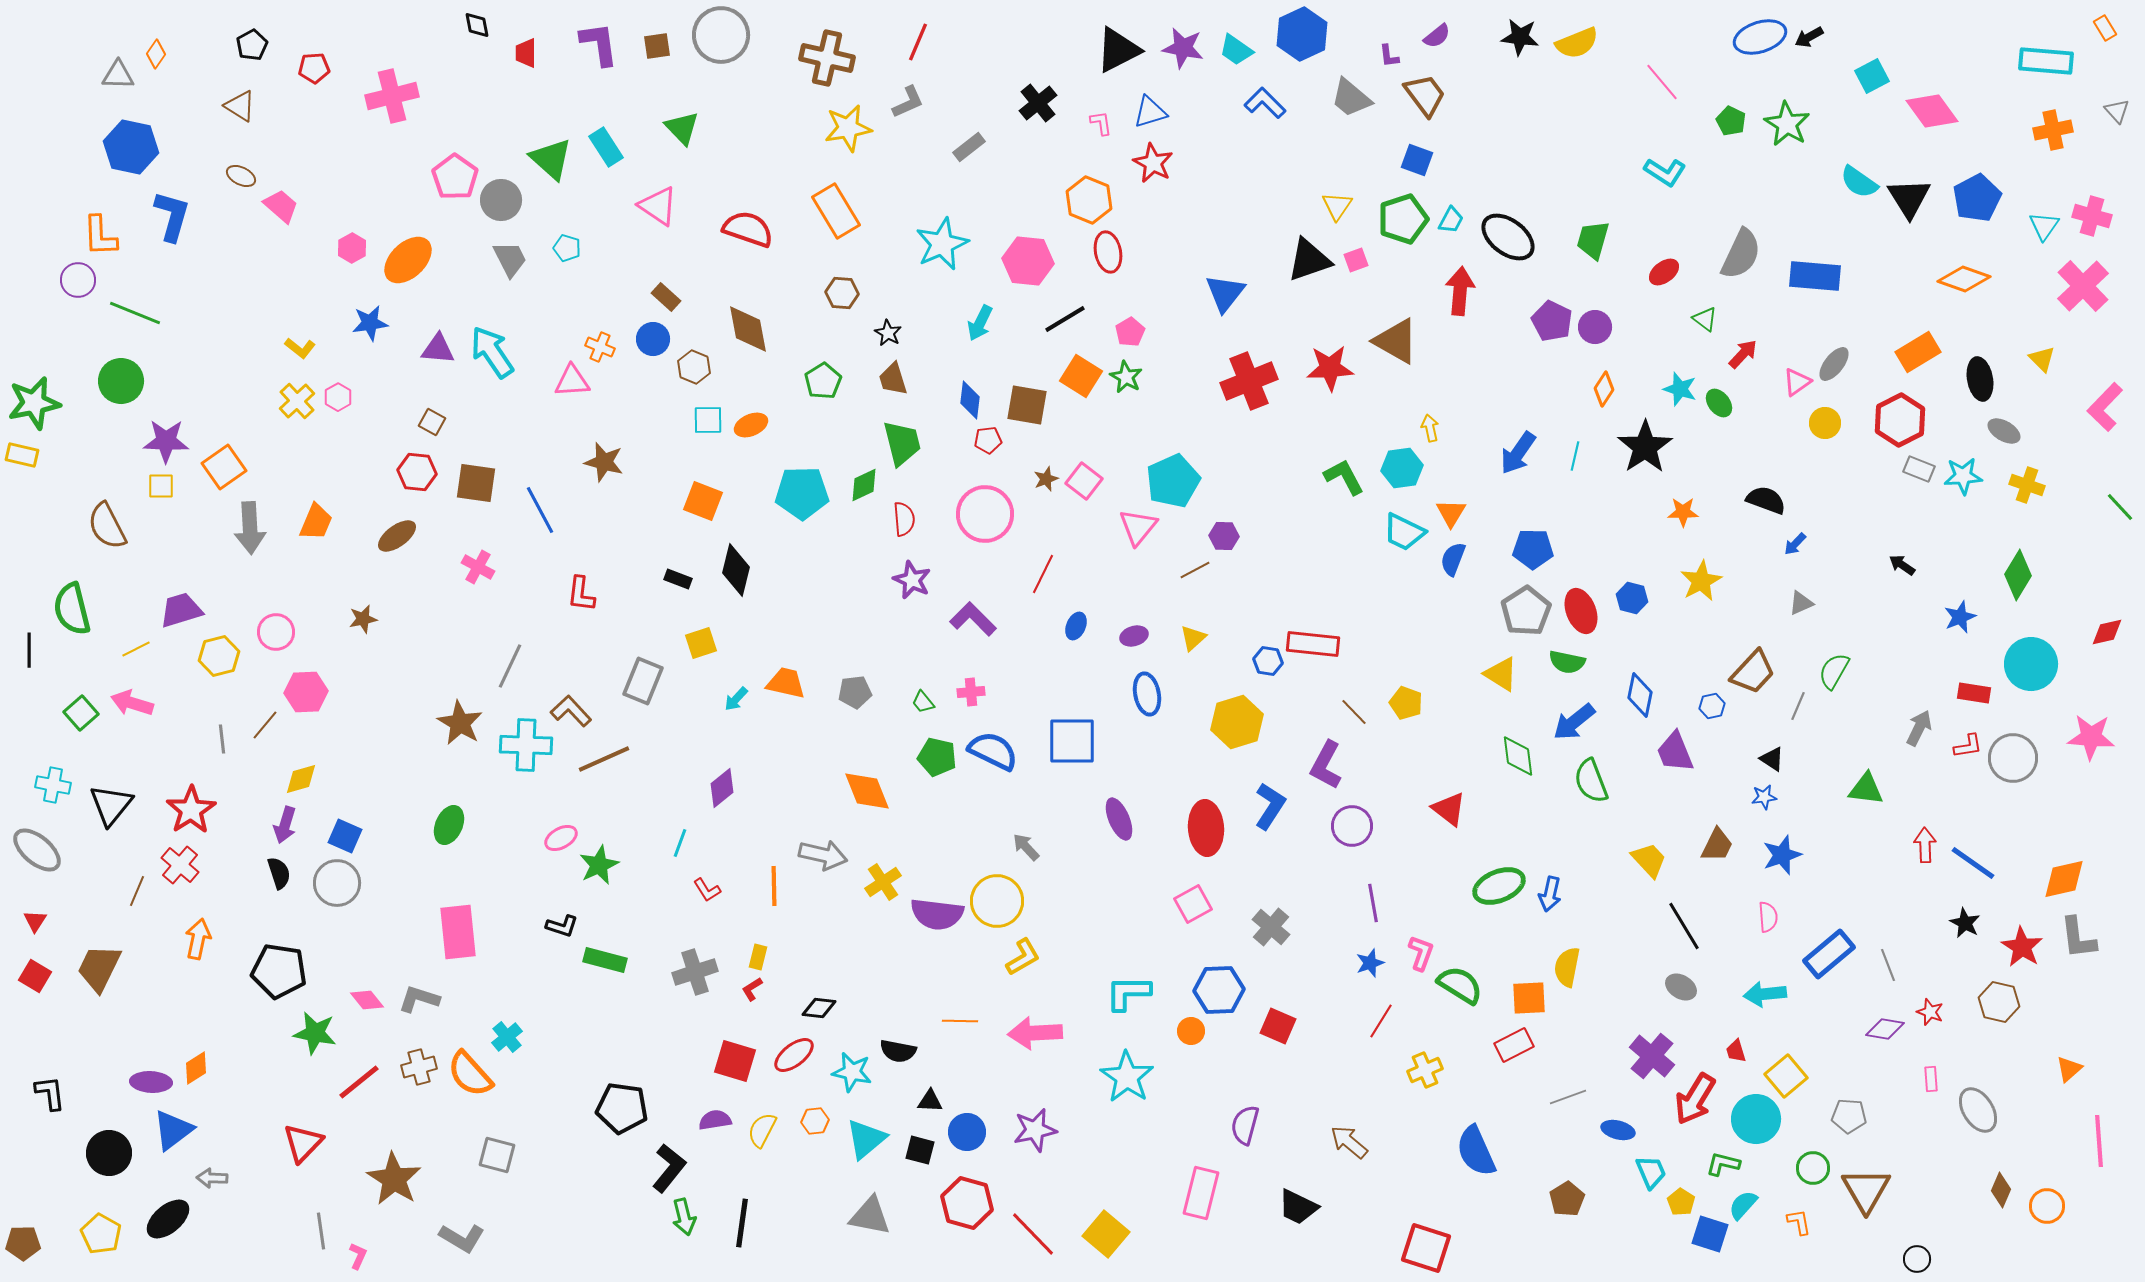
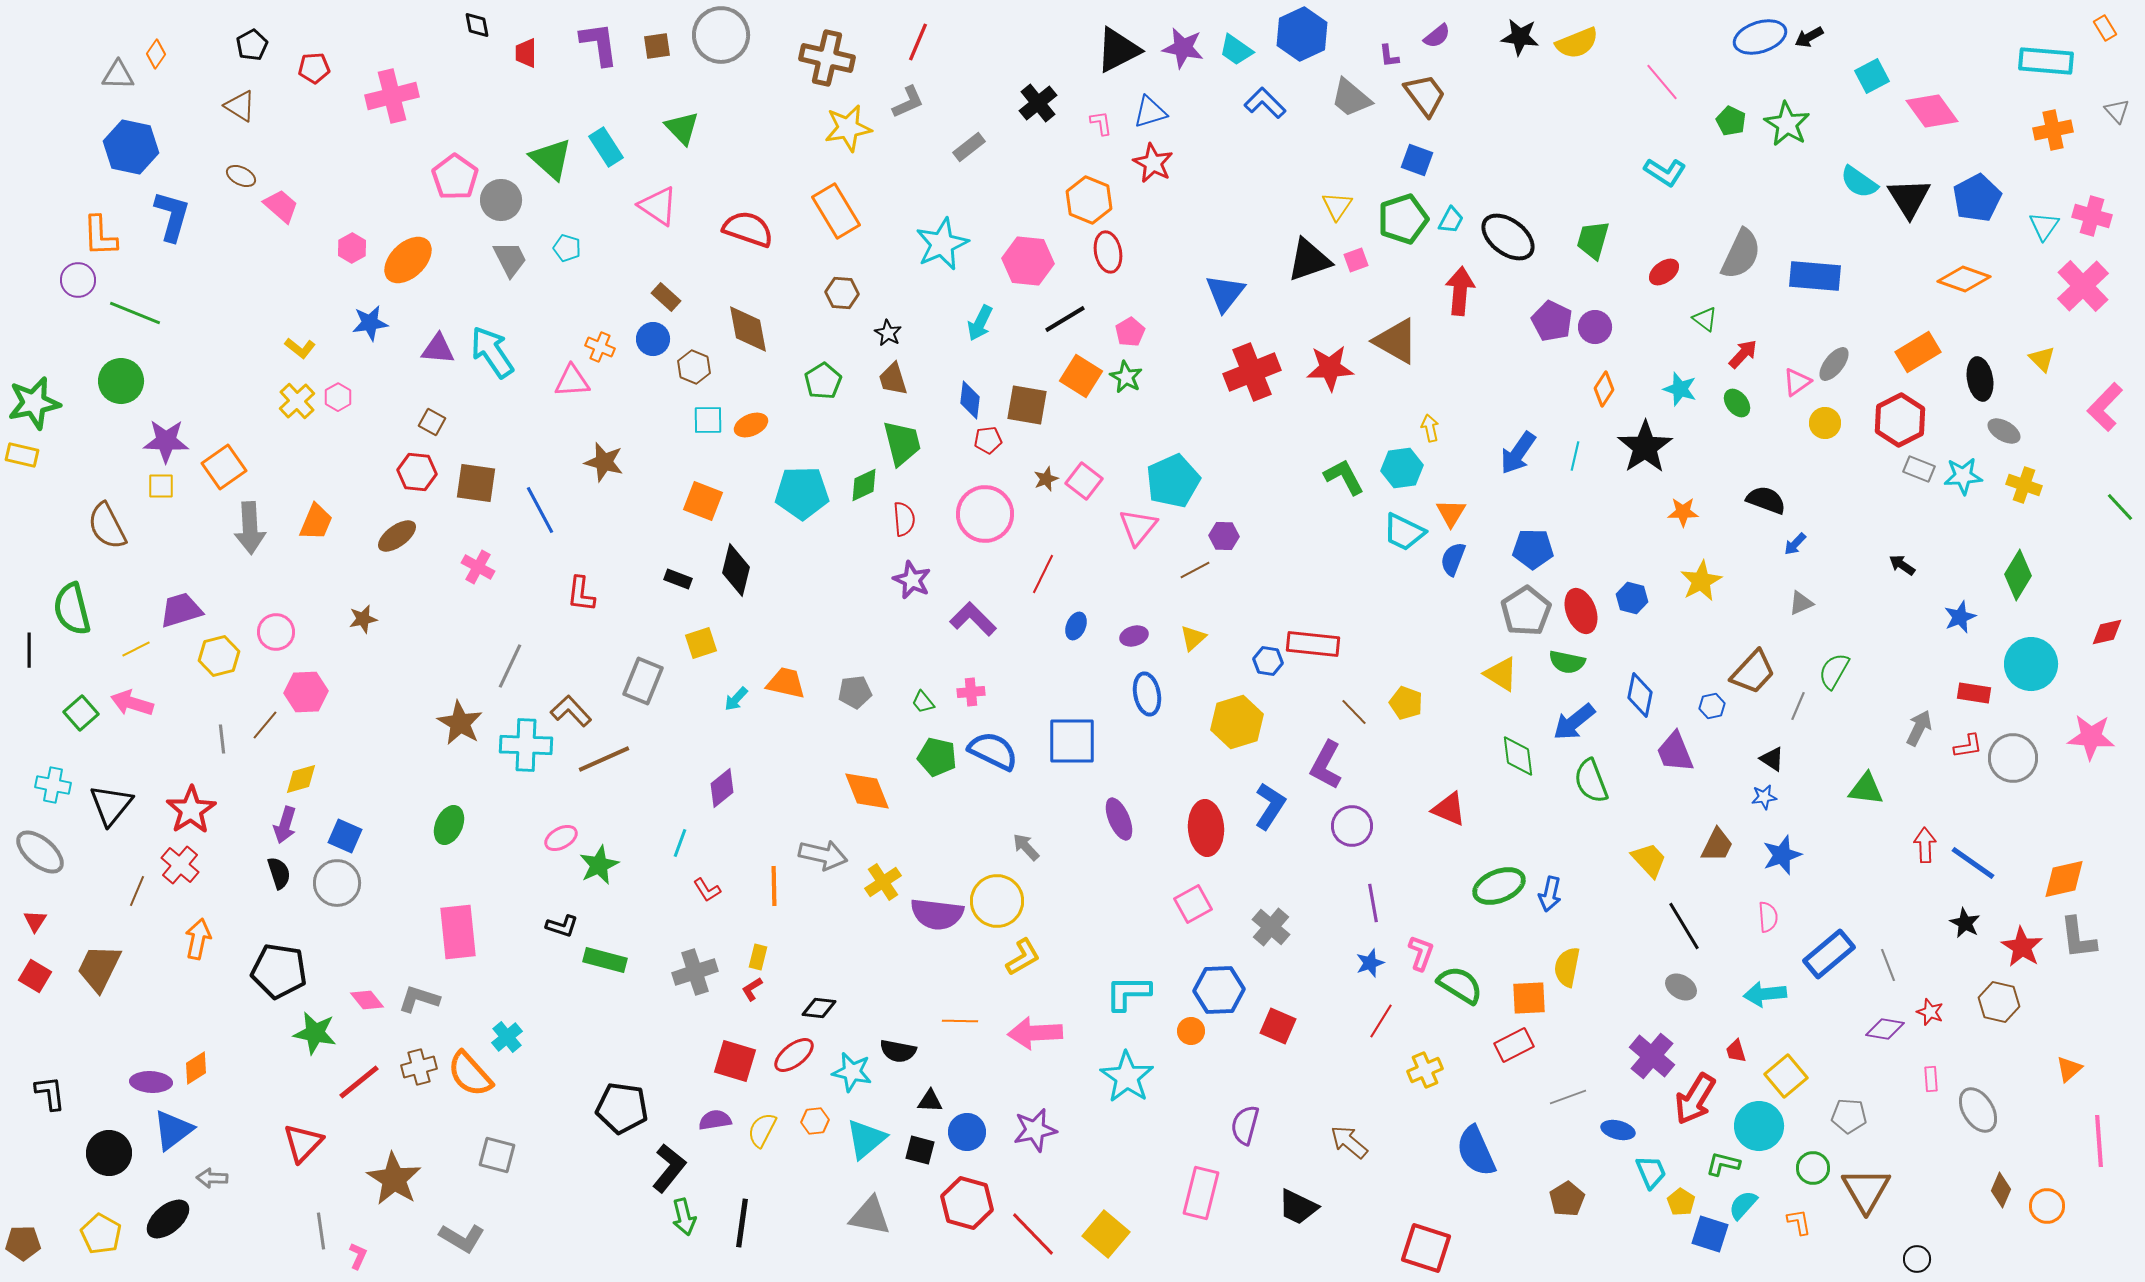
red cross at (1249, 381): moved 3 px right, 9 px up
green ellipse at (1719, 403): moved 18 px right
yellow cross at (2027, 485): moved 3 px left
red triangle at (1449, 809): rotated 15 degrees counterclockwise
gray ellipse at (37, 850): moved 3 px right, 2 px down
cyan circle at (1756, 1119): moved 3 px right, 7 px down
